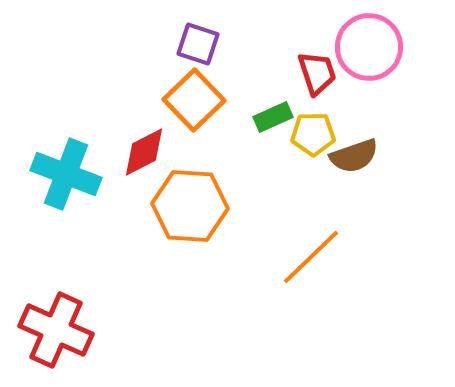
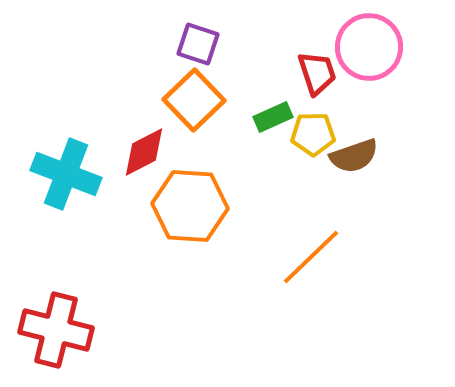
red cross: rotated 10 degrees counterclockwise
